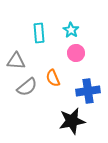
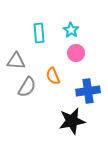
orange semicircle: moved 2 px up
gray semicircle: rotated 20 degrees counterclockwise
